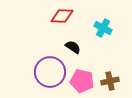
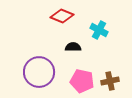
red diamond: rotated 20 degrees clockwise
cyan cross: moved 4 px left, 2 px down
black semicircle: rotated 35 degrees counterclockwise
purple circle: moved 11 px left
